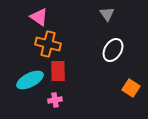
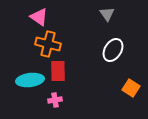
cyan ellipse: rotated 20 degrees clockwise
